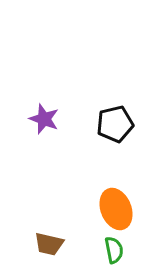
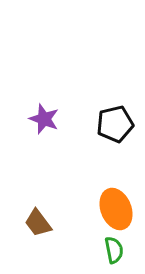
brown trapezoid: moved 11 px left, 21 px up; rotated 40 degrees clockwise
